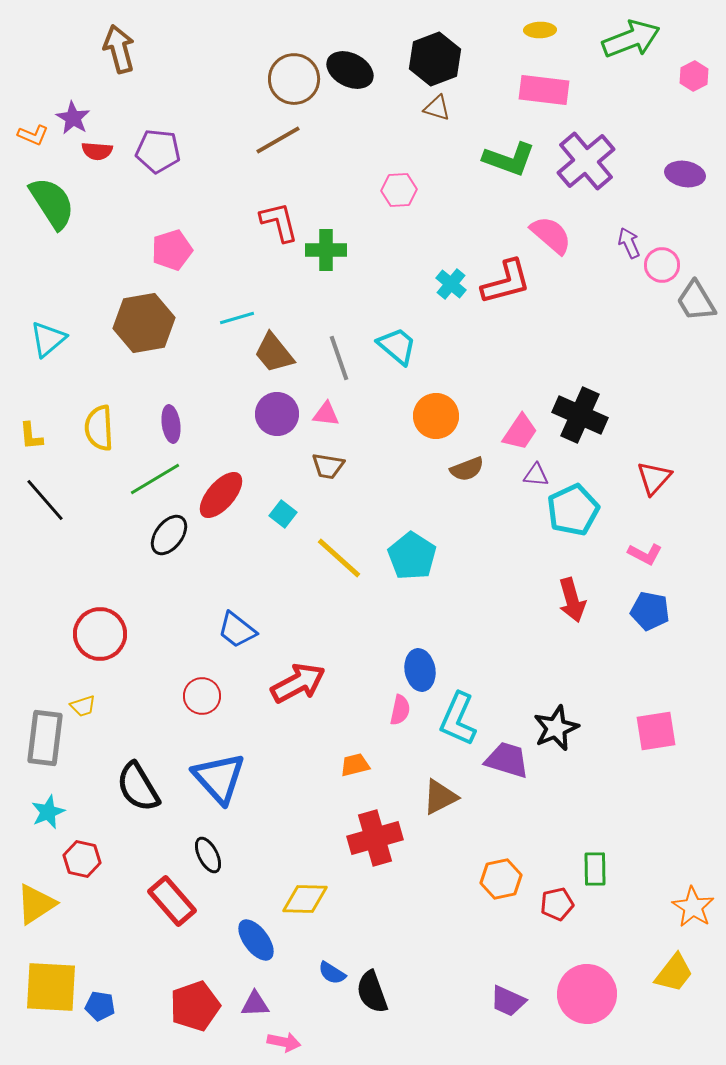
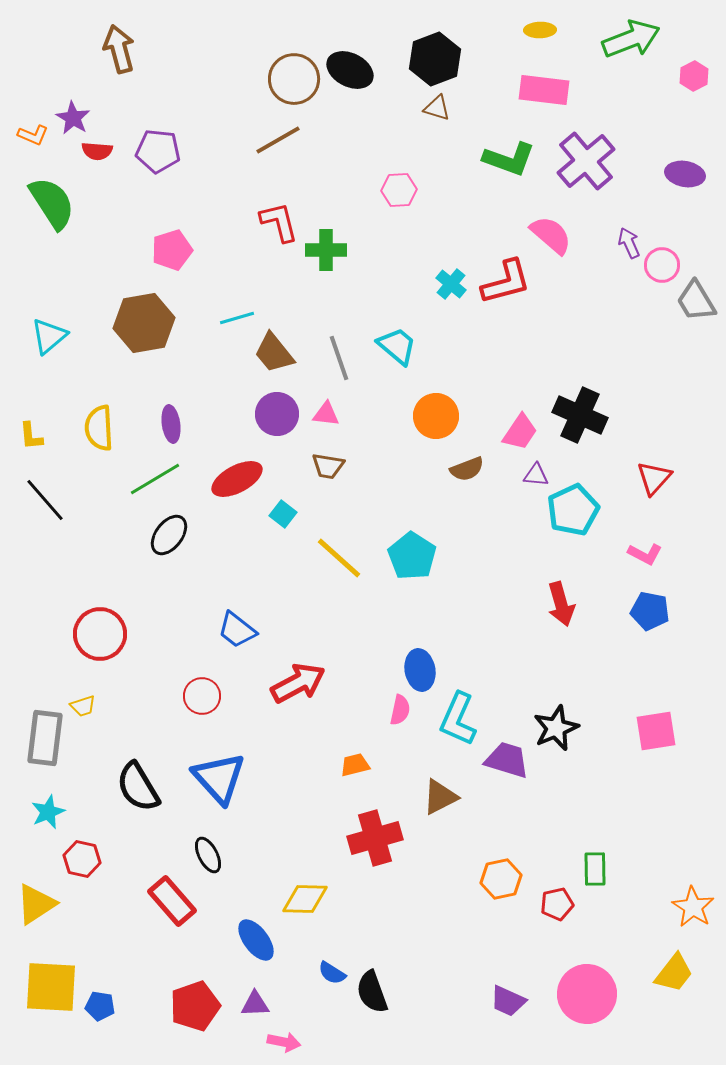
cyan triangle at (48, 339): moved 1 px right, 3 px up
red ellipse at (221, 495): moved 16 px right, 16 px up; rotated 21 degrees clockwise
red arrow at (572, 600): moved 11 px left, 4 px down
